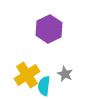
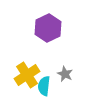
purple hexagon: moved 1 px left, 1 px up
